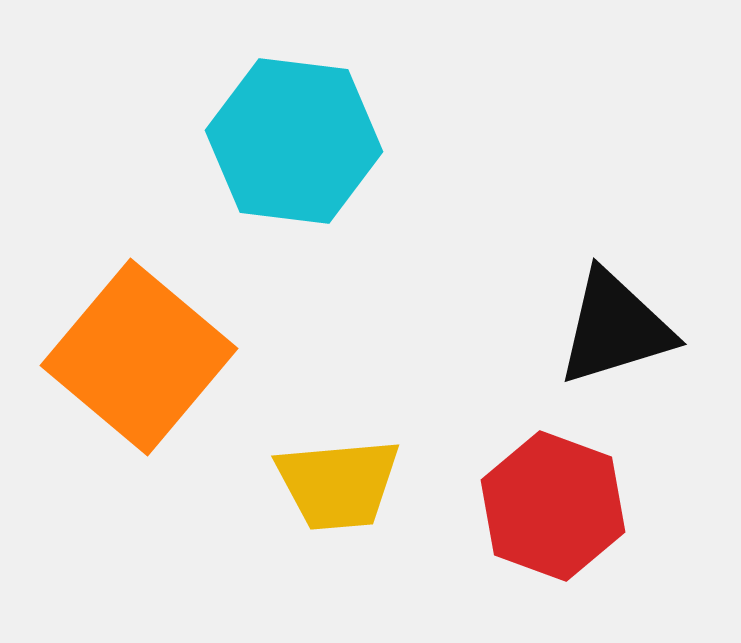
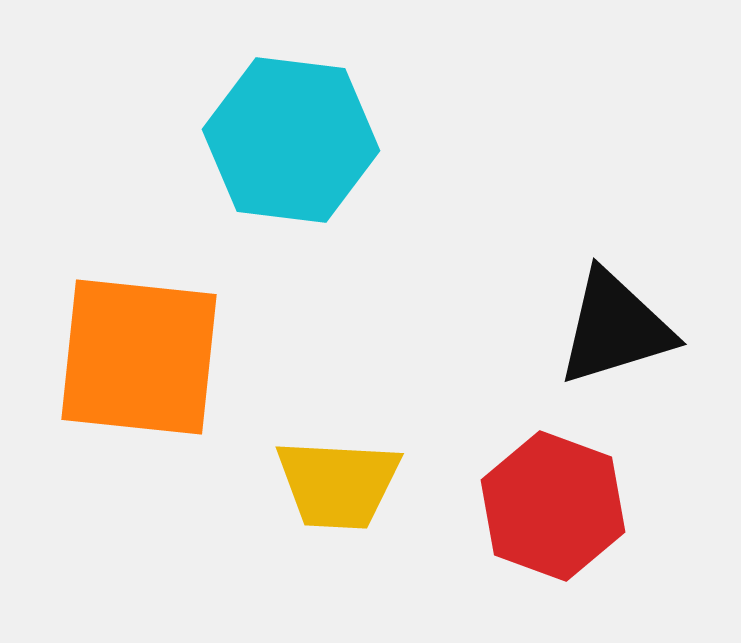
cyan hexagon: moved 3 px left, 1 px up
orange square: rotated 34 degrees counterclockwise
yellow trapezoid: rotated 8 degrees clockwise
